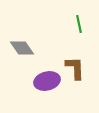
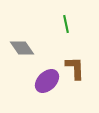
green line: moved 13 px left
purple ellipse: rotated 30 degrees counterclockwise
